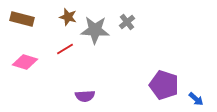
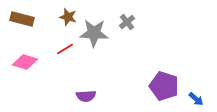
gray star: moved 1 px left, 3 px down
purple pentagon: moved 1 px down
purple semicircle: moved 1 px right
